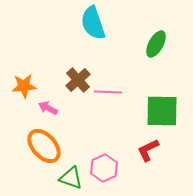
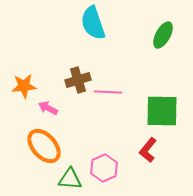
green ellipse: moved 7 px right, 9 px up
brown cross: rotated 25 degrees clockwise
red L-shape: rotated 25 degrees counterclockwise
green triangle: moved 1 px left, 1 px down; rotated 15 degrees counterclockwise
